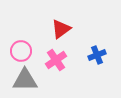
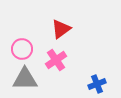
pink circle: moved 1 px right, 2 px up
blue cross: moved 29 px down
gray triangle: moved 1 px up
